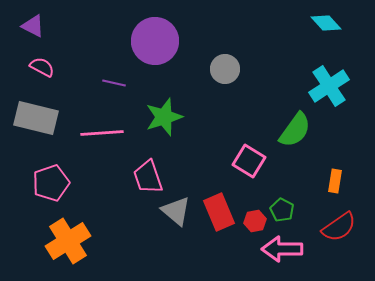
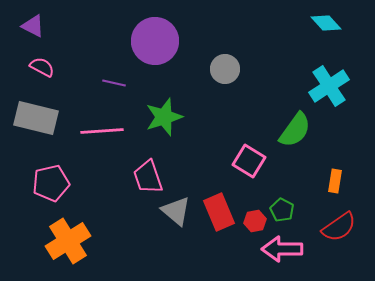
pink line: moved 2 px up
pink pentagon: rotated 6 degrees clockwise
